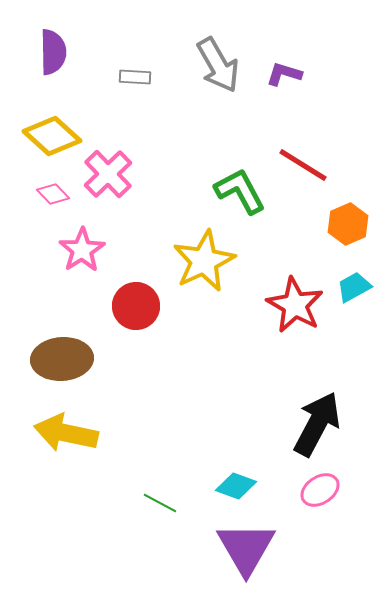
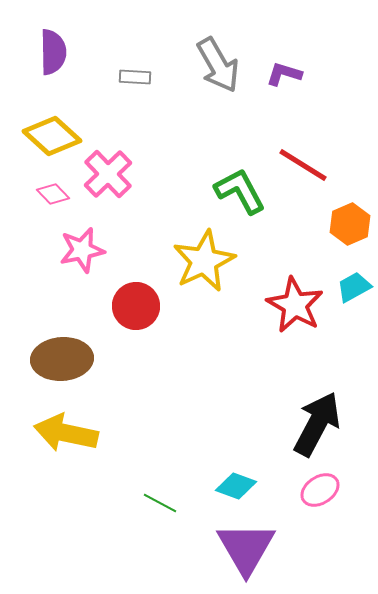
orange hexagon: moved 2 px right
pink star: rotated 21 degrees clockwise
